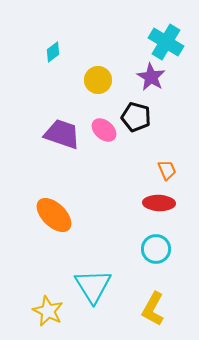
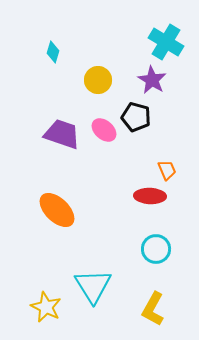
cyan diamond: rotated 35 degrees counterclockwise
purple star: moved 1 px right, 3 px down
red ellipse: moved 9 px left, 7 px up
orange ellipse: moved 3 px right, 5 px up
yellow star: moved 2 px left, 4 px up
